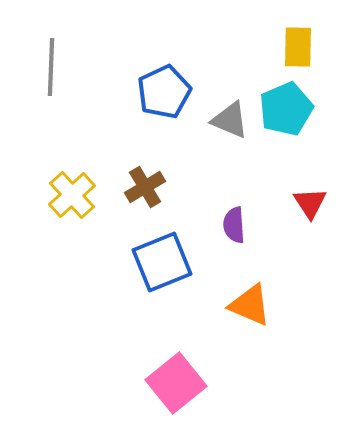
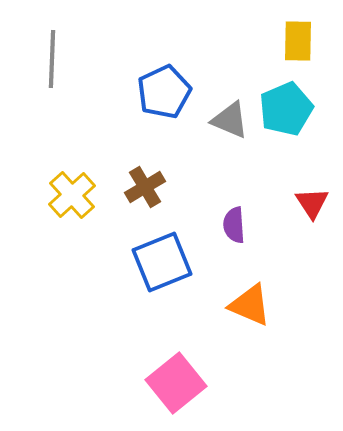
yellow rectangle: moved 6 px up
gray line: moved 1 px right, 8 px up
red triangle: moved 2 px right
